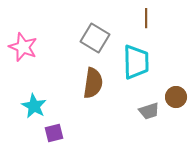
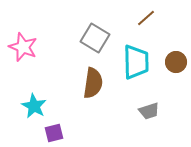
brown line: rotated 48 degrees clockwise
brown circle: moved 35 px up
